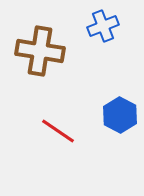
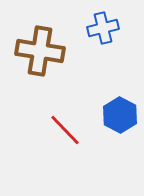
blue cross: moved 2 px down; rotated 8 degrees clockwise
red line: moved 7 px right, 1 px up; rotated 12 degrees clockwise
